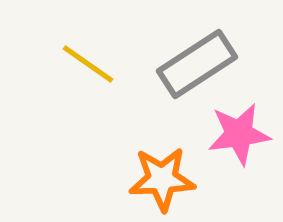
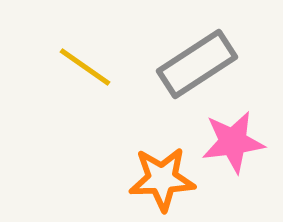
yellow line: moved 3 px left, 3 px down
pink star: moved 6 px left, 8 px down
